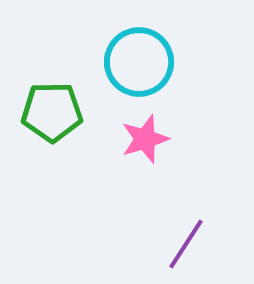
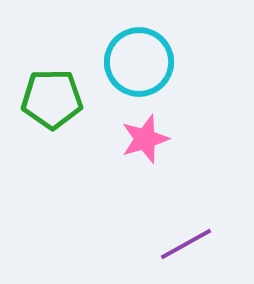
green pentagon: moved 13 px up
purple line: rotated 28 degrees clockwise
